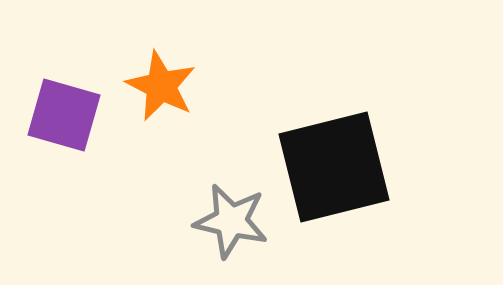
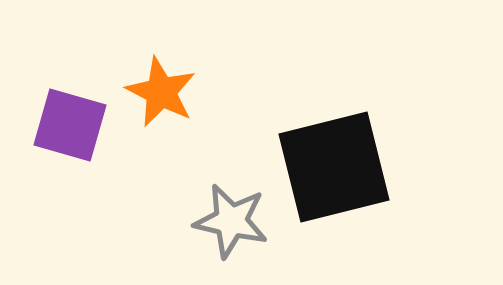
orange star: moved 6 px down
purple square: moved 6 px right, 10 px down
